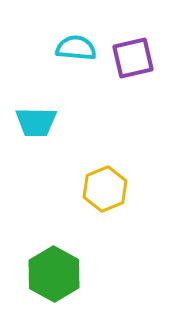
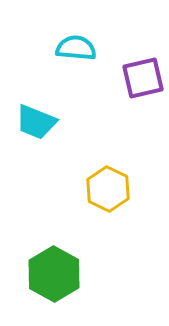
purple square: moved 10 px right, 20 px down
cyan trapezoid: rotated 21 degrees clockwise
yellow hexagon: moved 3 px right; rotated 12 degrees counterclockwise
